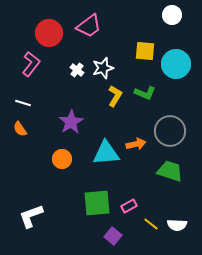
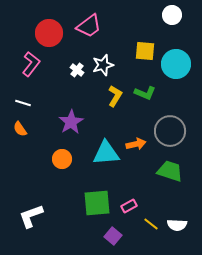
white star: moved 3 px up
